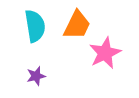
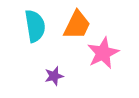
pink star: moved 2 px left
purple star: moved 18 px right
